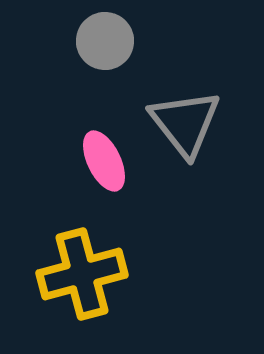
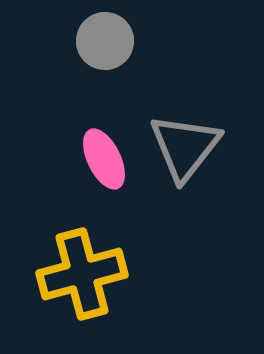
gray triangle: moved 24 px down; rotated 16 degrees clockwise
pink ellipse: moved 2 px up
